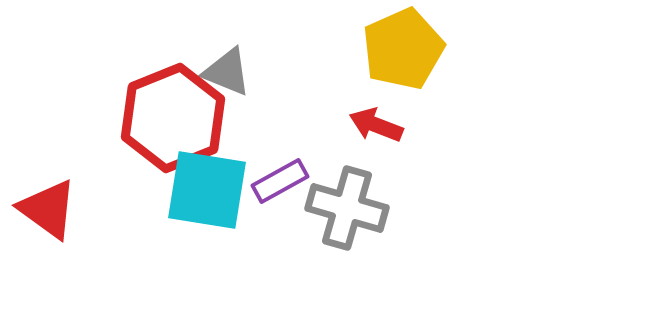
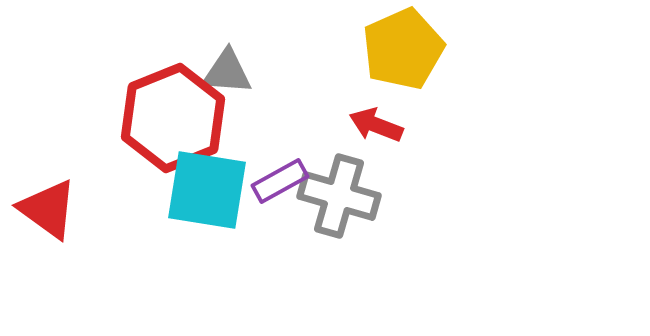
gray triangle: rotated 18 degrees counterclockwise
gray cross: moved 8 px left, 12 px up
